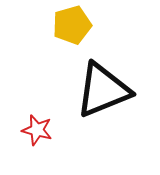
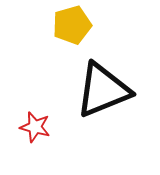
red star: moved 2 px left, 3 px up
